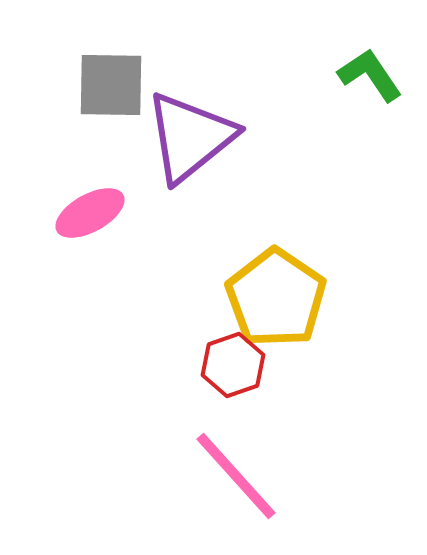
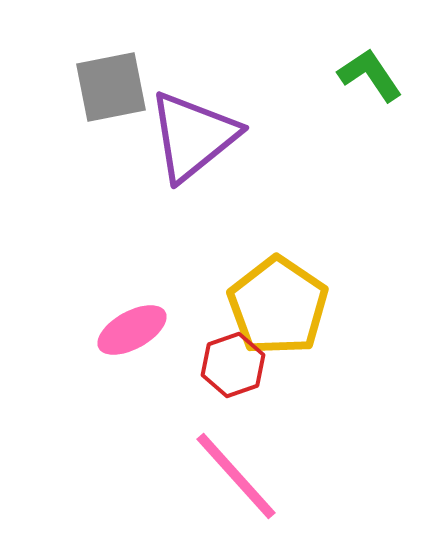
gray square: moved 2 px down; rotated 12 degrees counterclockwise
purple triangle: moved 3 px right, 1 px up
pink ellipse: moved 42 px right, 117 px down
yellow pentagon: moved 2 px right, 8 px down
